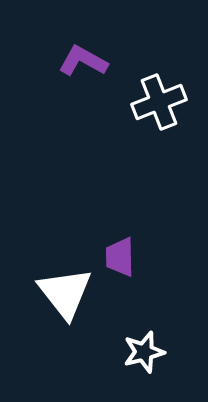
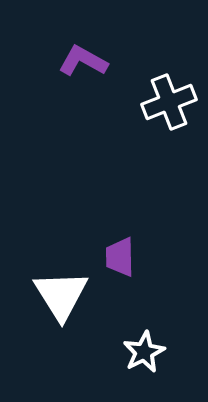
white cross: moved 10 px right
white triangle: moved 4 px left, 2 px down; rotated 6 degrees clockwise
white star: rotated 12 degrees counterclockwise
